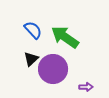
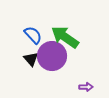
blue semicircle: moved 5 px down
black triangle: rotated 28 degrees counterclockwise
purple circle: moved 1 px left, 13 px up
